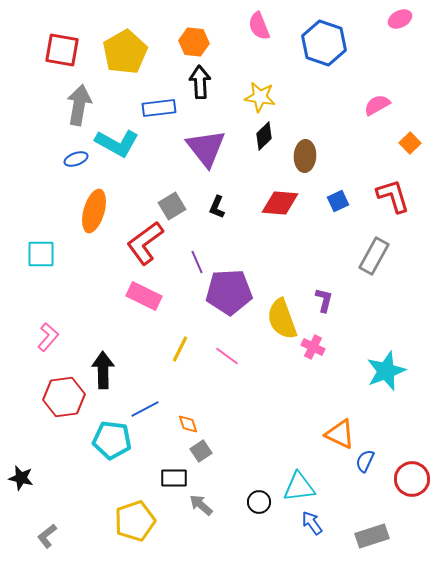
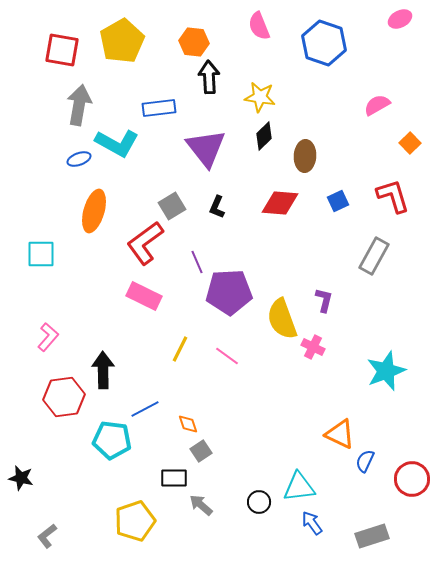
yellow pentagon at (125, 52): moved 3 px left, 11 px up
black arrow at (200, 82): moved 9 px right, 5 px up
blue ellipse at (76, 159): moved 3 px right
